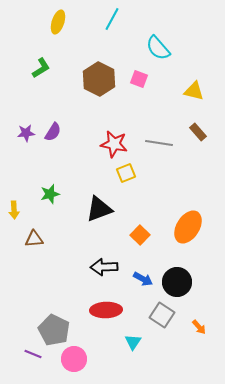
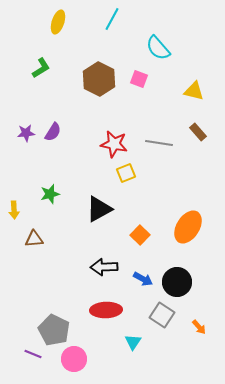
black triangle: rotated 8 degrees counterclockwise
